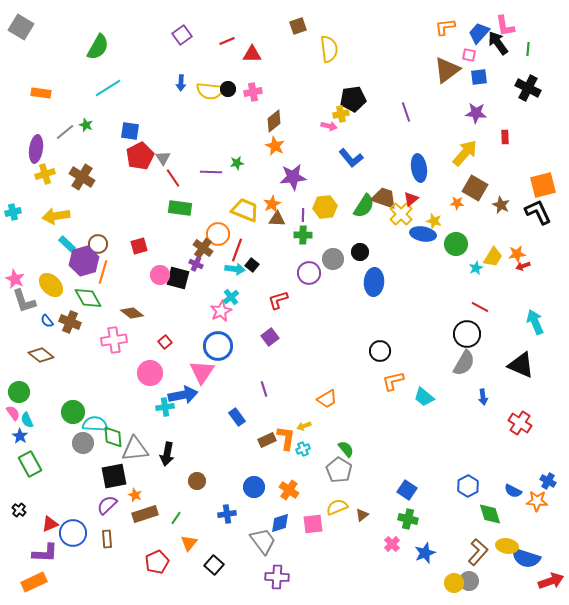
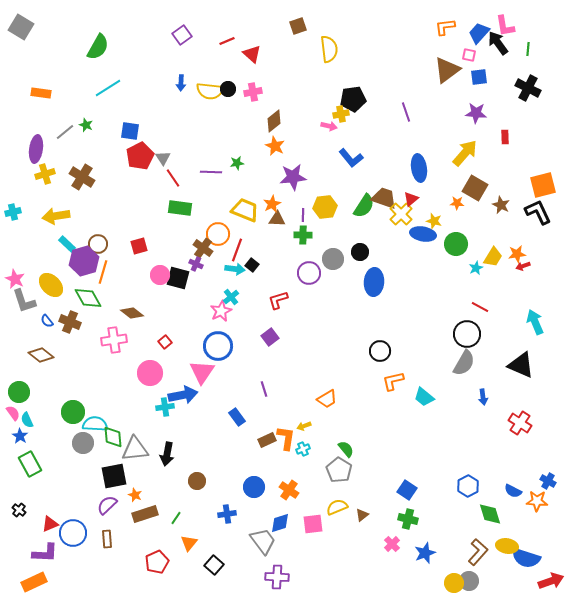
red triangle at (252, 54): rotated 42 degrees clockwise
